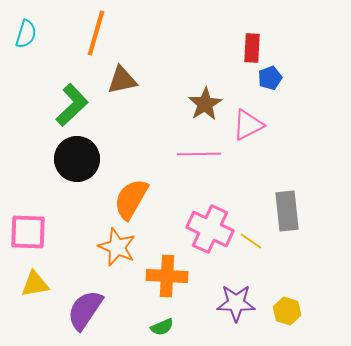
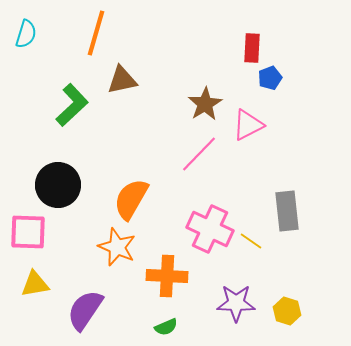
pink line: rotated 45 degrees counterclockwise
black circle: moved 19 px left, 26 px down
green semicircle: moved 4 px right
